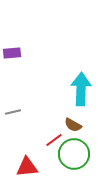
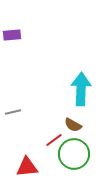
purple rectangle: moved 18 px up
